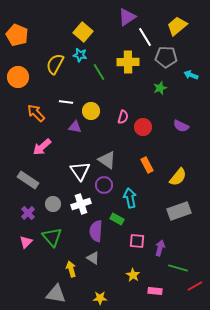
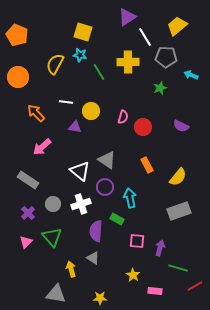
yellow square at (83, 32): rotated 24 degrees counterclockwise
white triangle at (80, 171): rotated 15 degrees counterclockwise
purple circle at (104, 185): moved 1 px right, 2 px down
